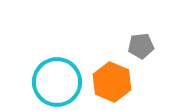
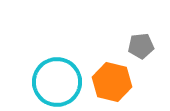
orange hexagon: rotated 9 degrees counterclockwise
